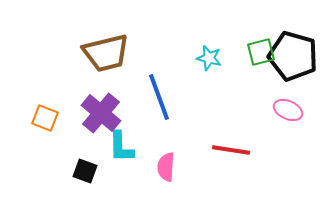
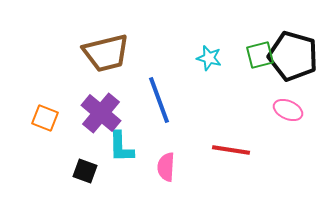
green square: moved 1 px left, 3 px down
blue line: moved 3 px down
